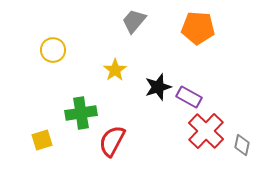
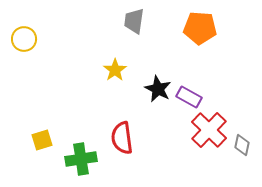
gray trapezoid: rotated 32 degrees counterclockwise
orange pentagon: moved 2 px right
yellow circle: moved 29 px left, 11 px up
black star: moved 2 px down; rotated 28 degrees counterclockwise
green cross: moved 46 px down
red cross: moved 3 px right, 1 px up
red semicircle: moved 10 px right, 3 px up; rotated 36 degrees counterclockwise
